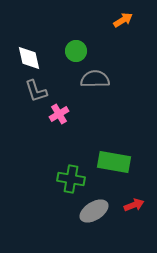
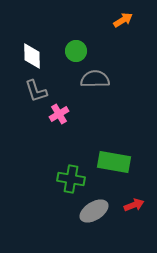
white diamond: moved 3 px right, 2 px up; rotated 12 degrees clockwise
